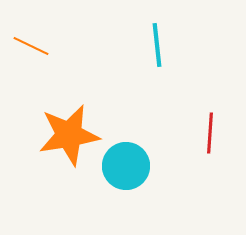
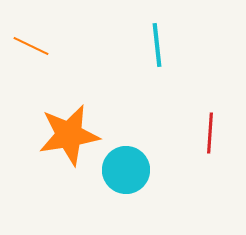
cyan circle: moved 4 px down
